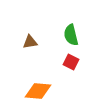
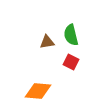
brown triangle: moved 17 px right
